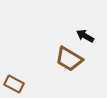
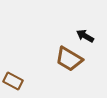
brown rectangle: moved 1 px left, 3 px up
